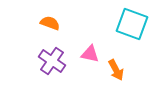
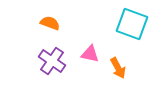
orange arrow: moved 2 px right, 2 px up
